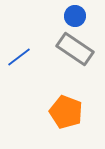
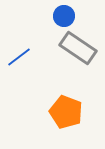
blue circle: moved 11 px left
gray rectangle: moved 3 px right, 1 px up
